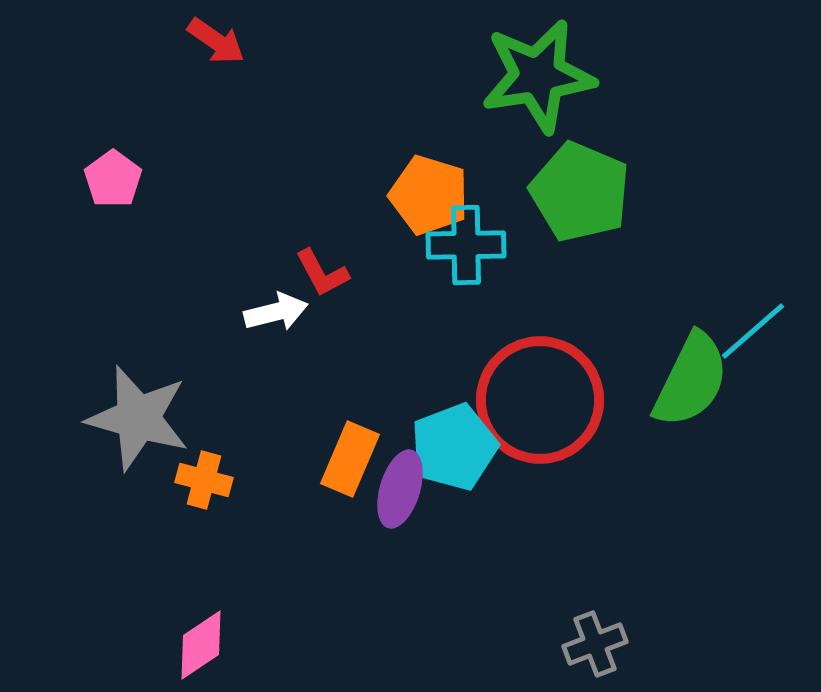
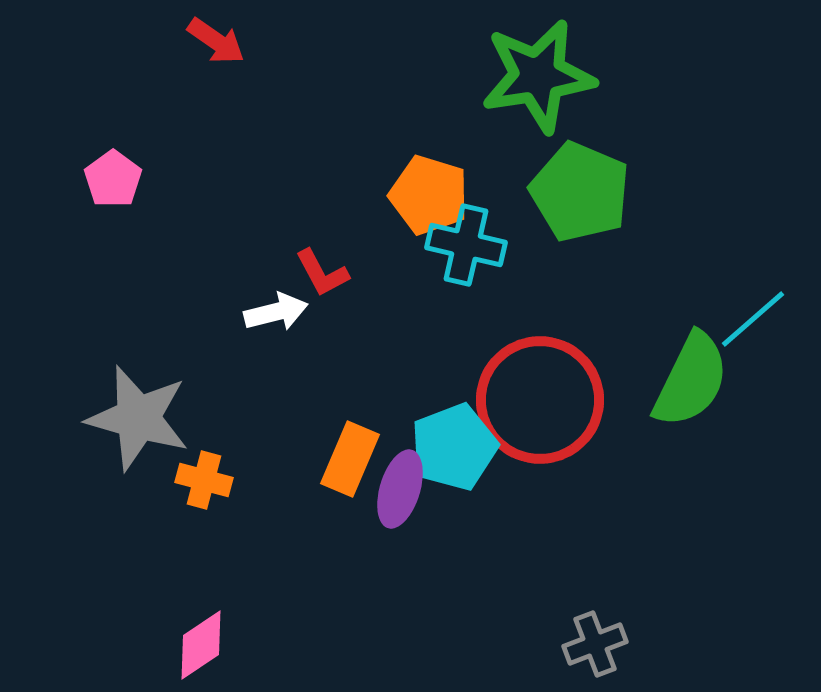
cyan cross: rotated 14 degrees clockwise
cyan line: moved 12 px up
